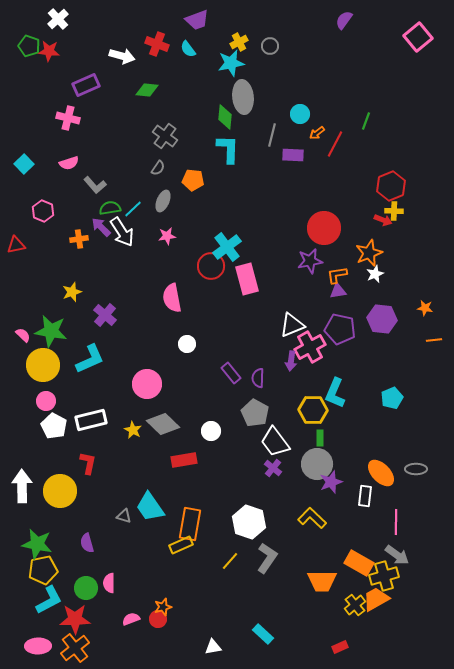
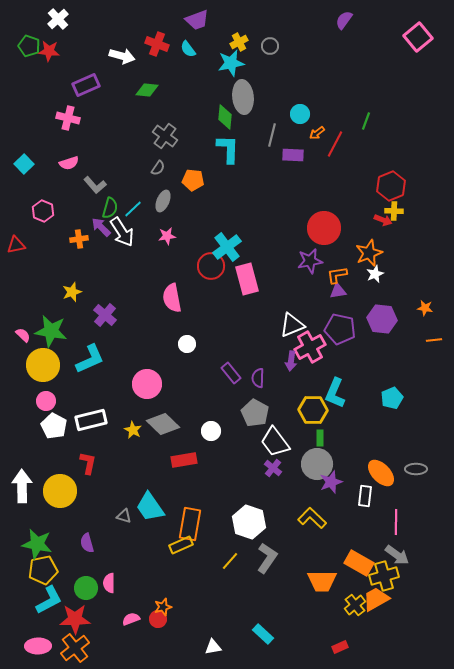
green semicircle at (110, 208): rotated 115 degrees clockwise
